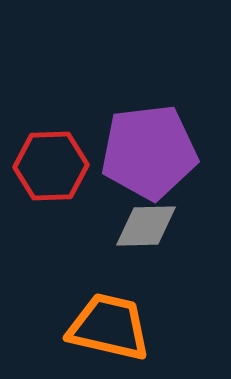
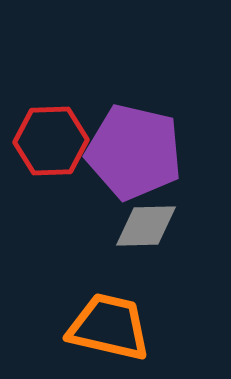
purple pentagon: moved 15 px left; rotated 20 degrees clockwise
red hexagon: moved 25 px up
